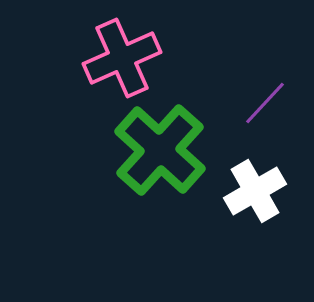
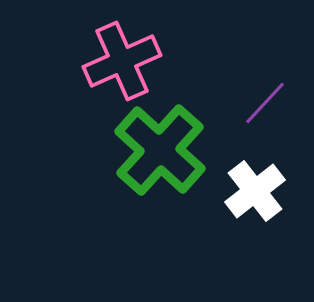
pink cross: moved 3 px down
white cross: rotated 8 degrees counterclockwise
